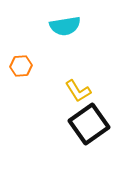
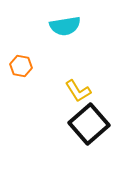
orange hexagon: rotated 15 degrees clockwise
black square: rotated 6 degrees counterclockwise
